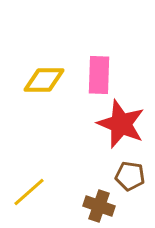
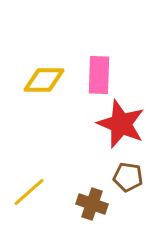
brown pentagon: moved 2 px left, 1 px down
brown cross: moved 7 px left, 2 px up
